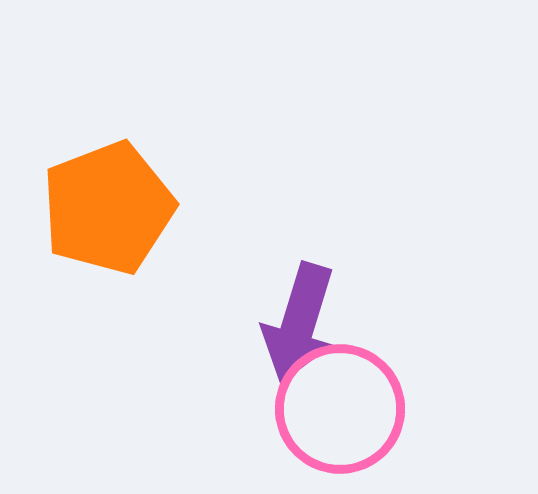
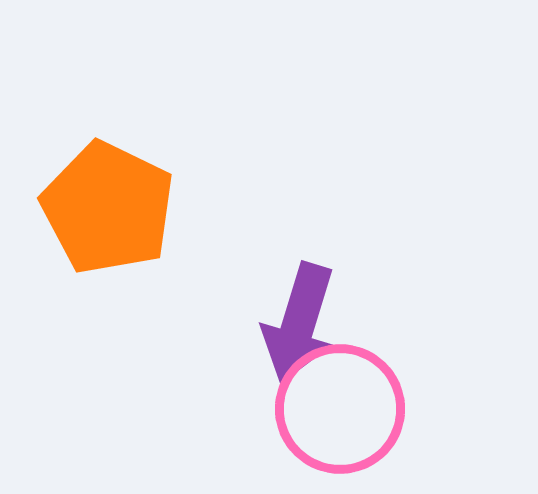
orange pentagon: rotated 25 degrees counterclockwise
